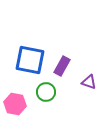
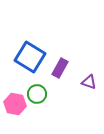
blue square: moved 3 px up; rotated 20 degrees clockwise
purple rectangle: moved 2 px left, 2 px down
green circle: moved 9 px left, 2 px down
